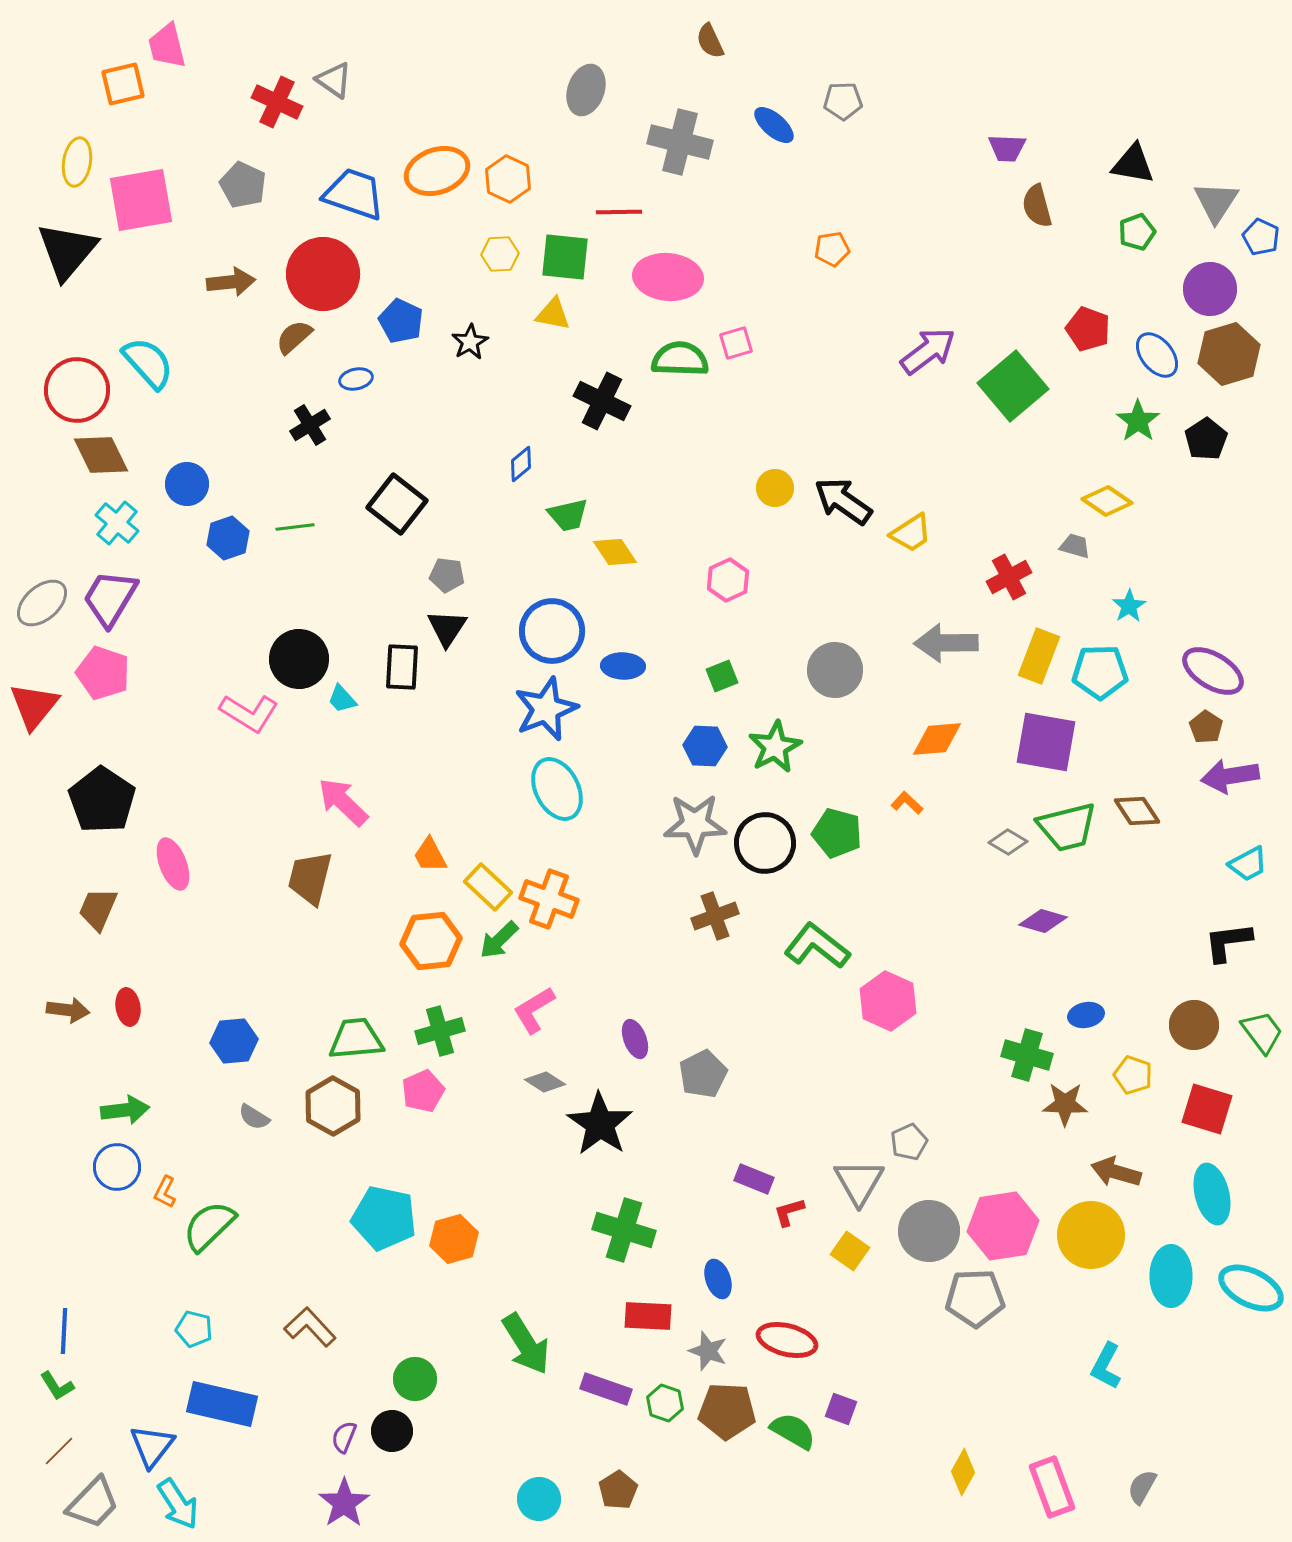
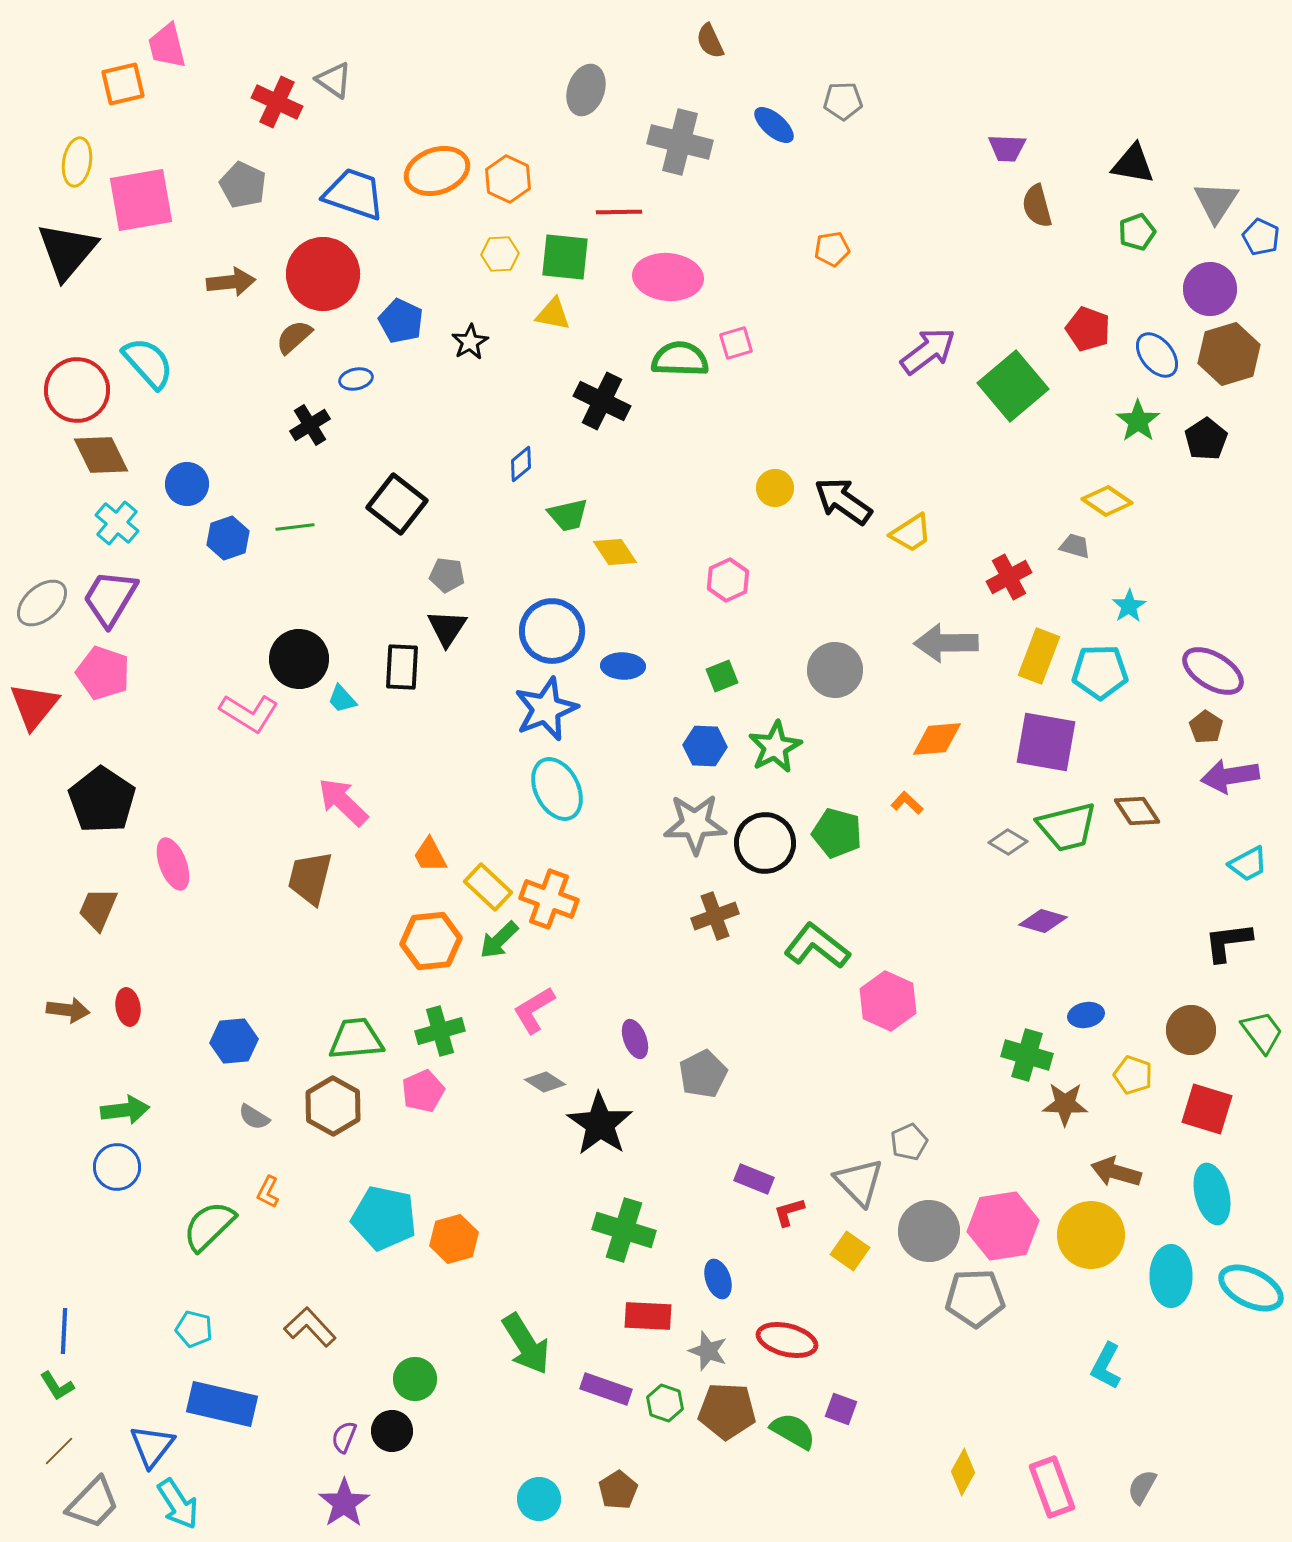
brown circle at (1194, 1025): moved 3 px left, 5 px down
gray triangle at (859, 1182): rotated 14 degrees counterclockwise
orange L-shape at (165, 1192): moved 103 px right
